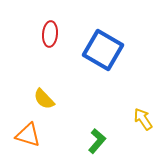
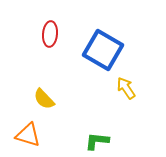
yellow arrow: moved 17 px left, 31 px up
green L-shape: rotated 125 degrees counterclockwise
